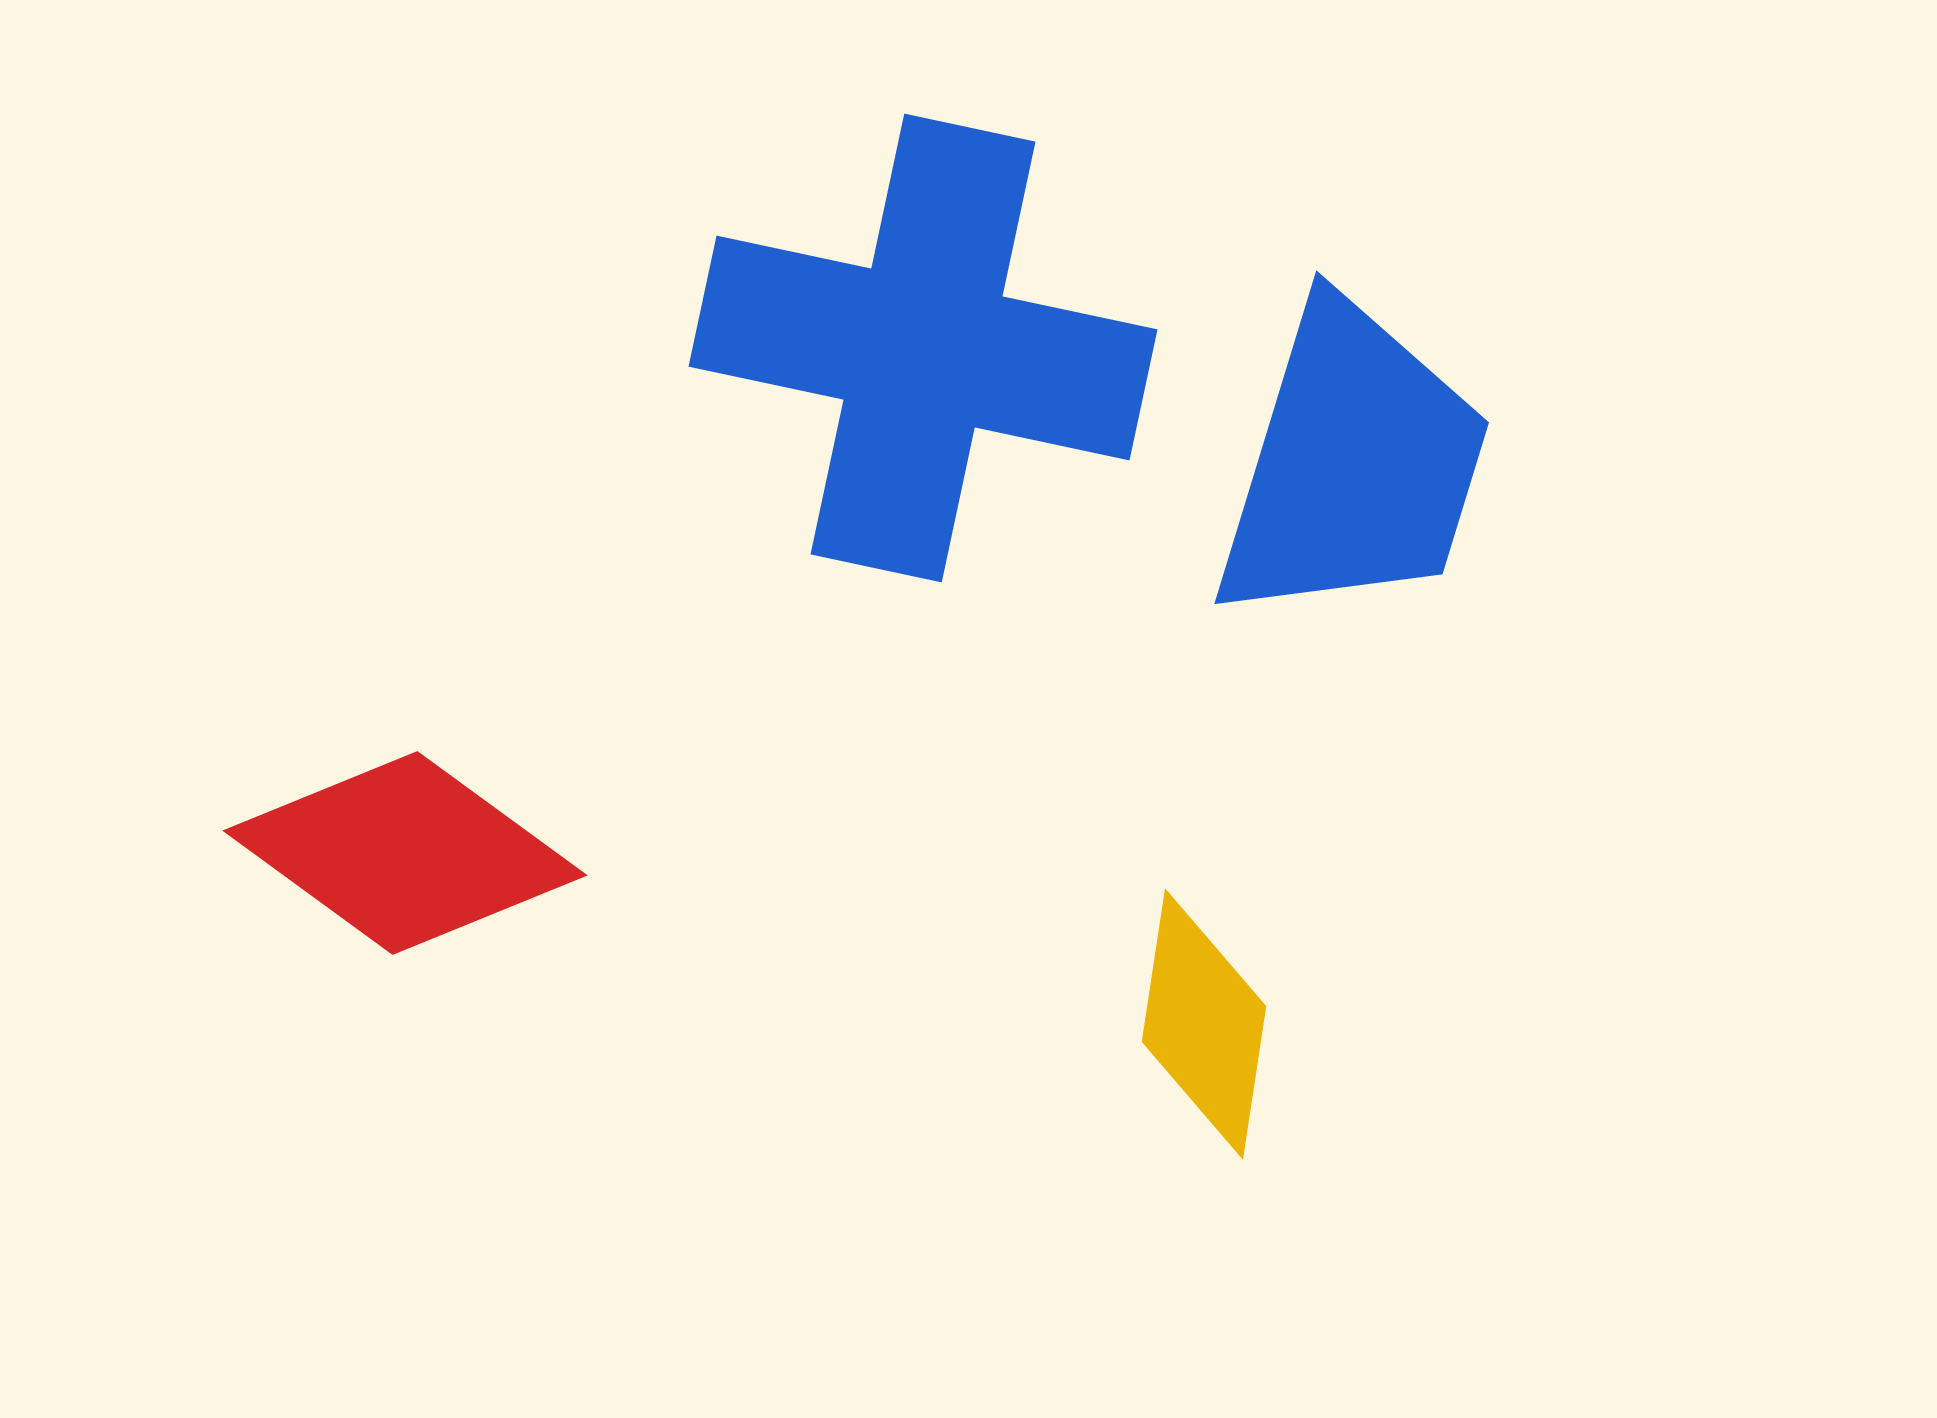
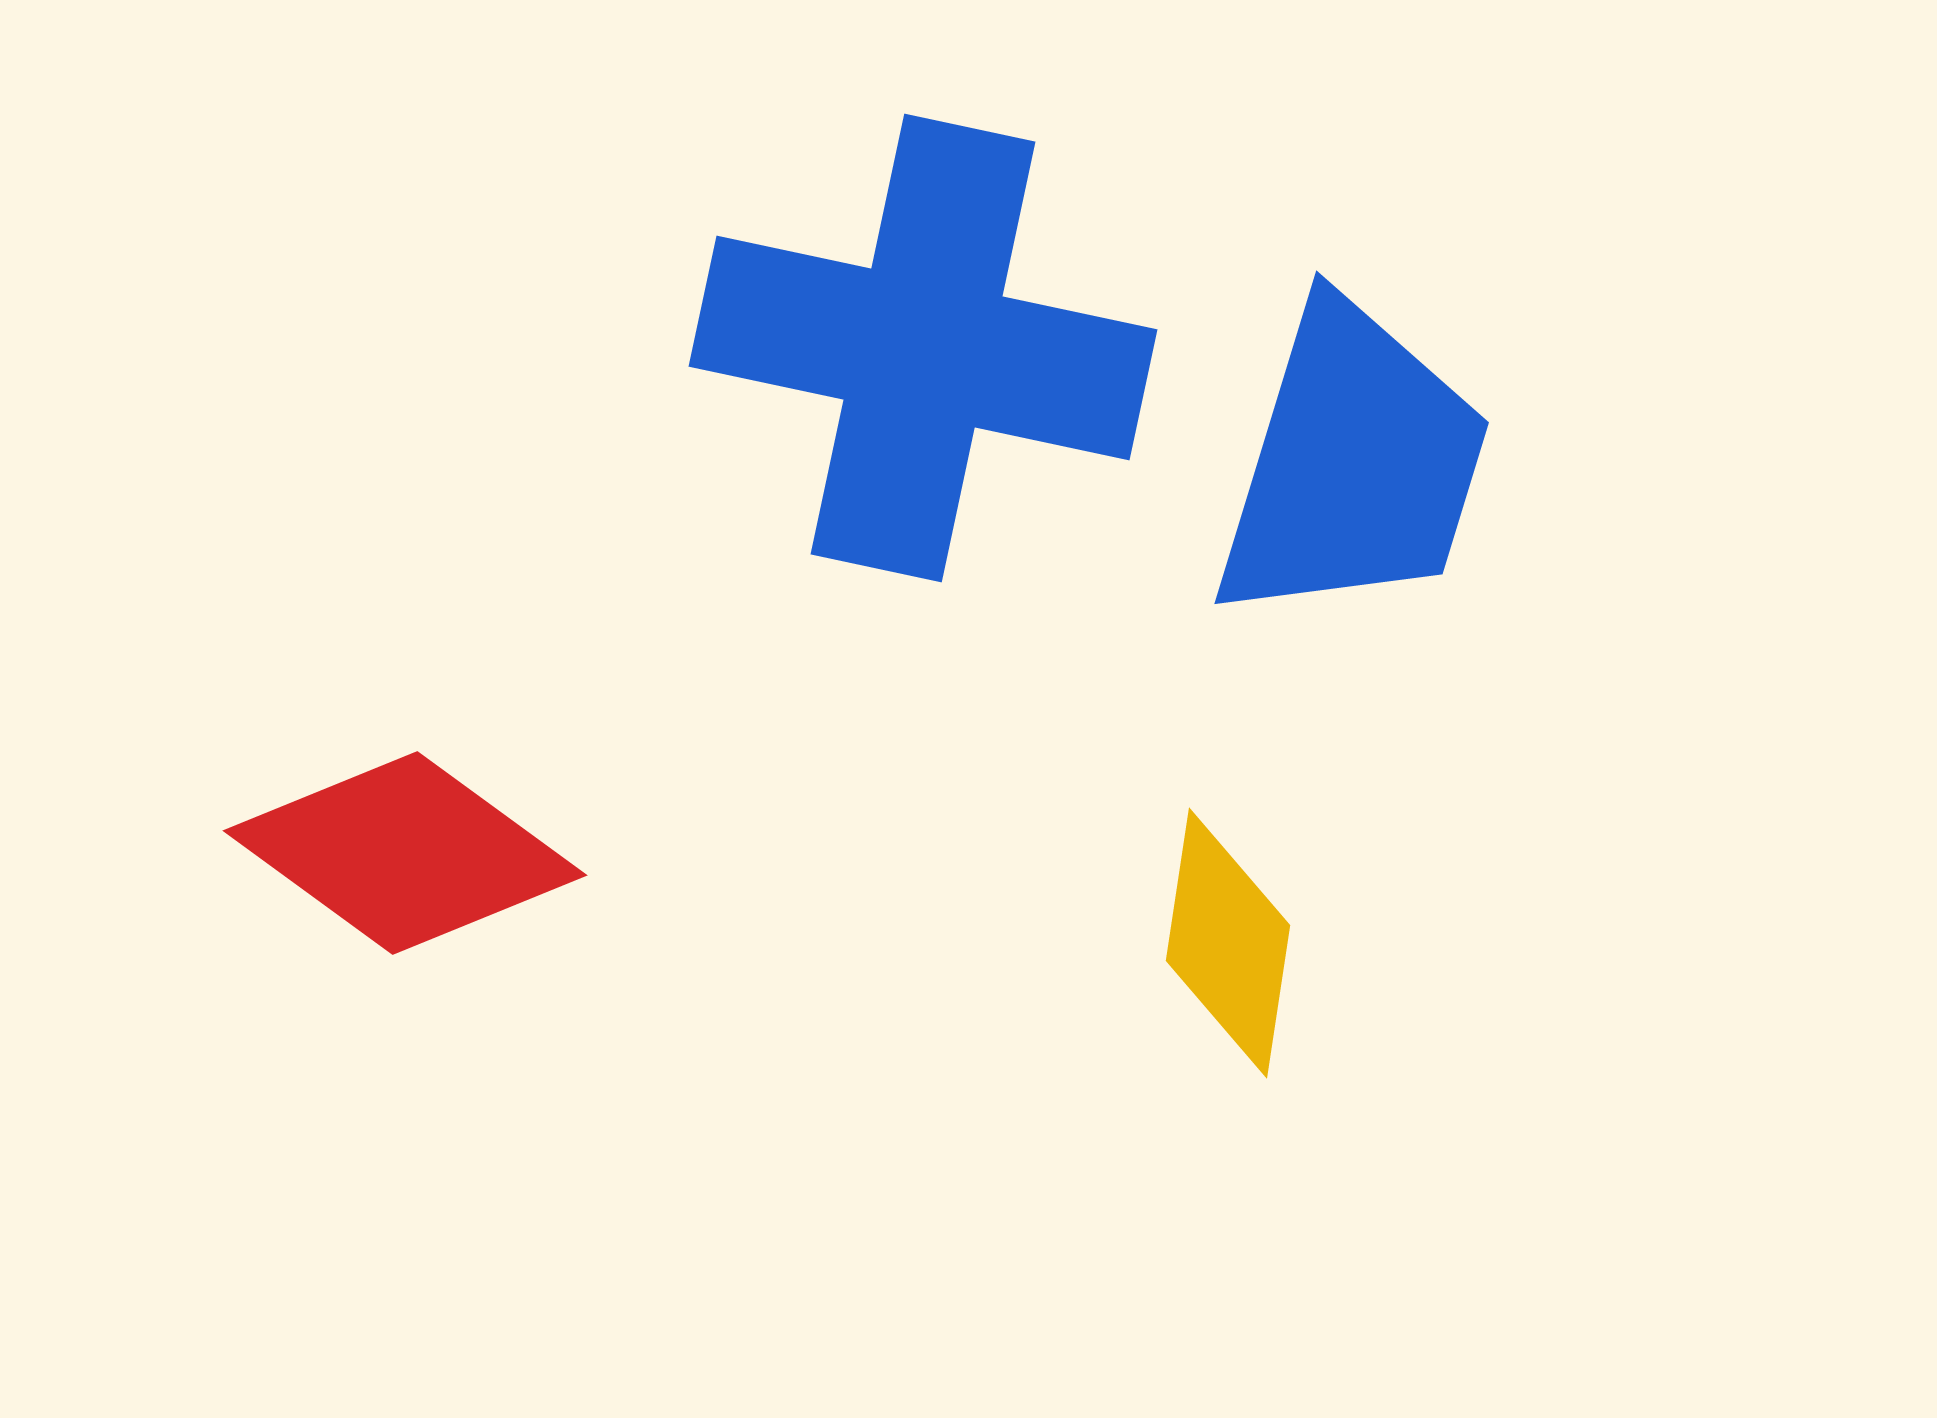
yellow diamond: moved 24 px right, 81 px up
